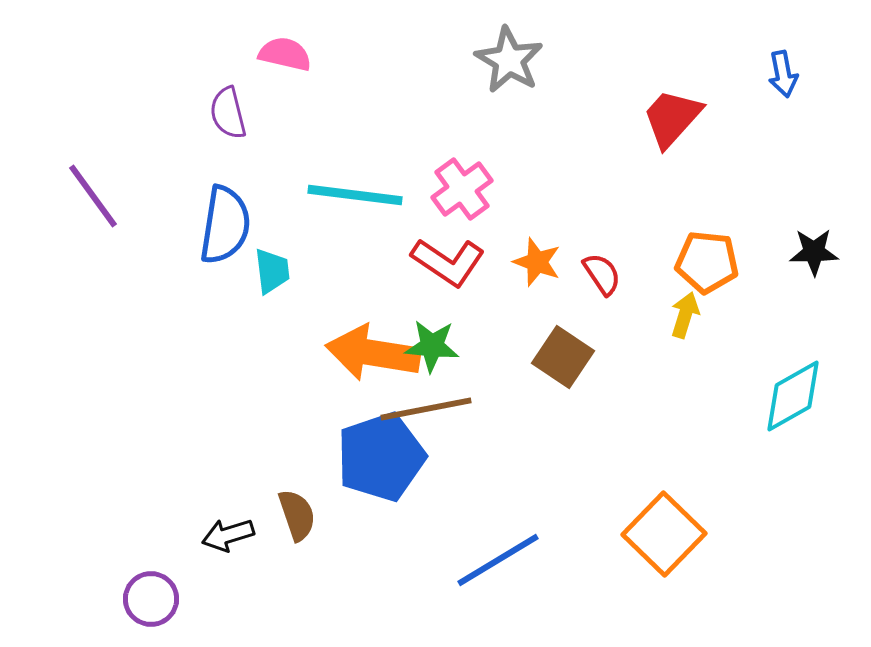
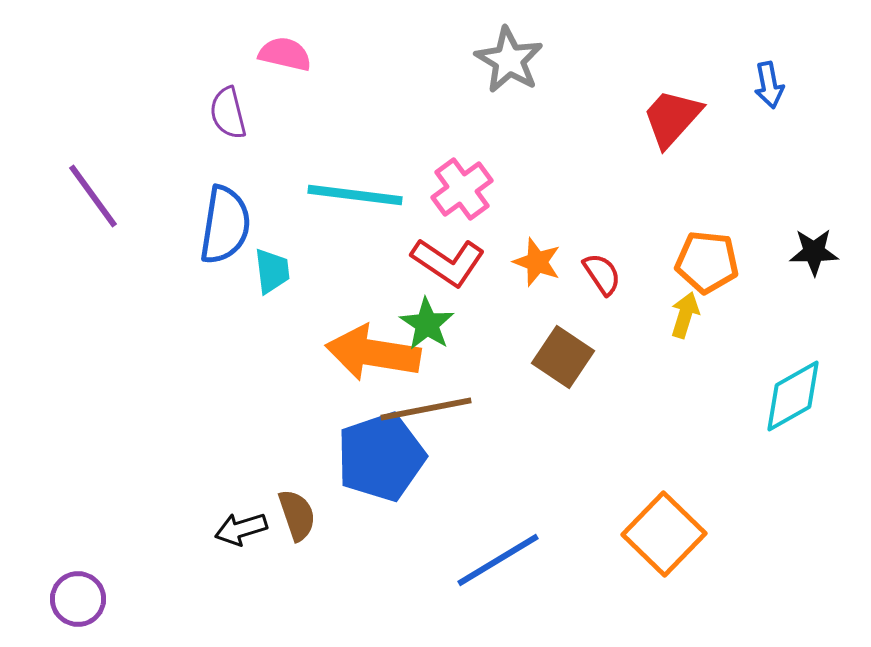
blue arrow: moved 14 px left, 11 px down
green star: moved 5 px left, 22 px up; rotated 28 degrees clockwise
black arrow: moved 13 px right, 6 px up
purple circle: moved 73 px left
